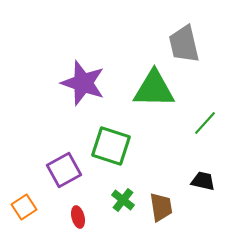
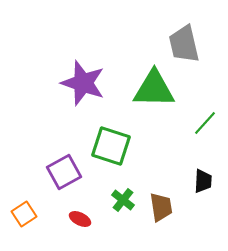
purple square: moved 2 px down
black trapezoid: rotated 80 degrees clockwise
orange square: moved 7 px down
red ellipse: moved 2 px right, 2 px down; rotated 50 degrees counterclockwise
